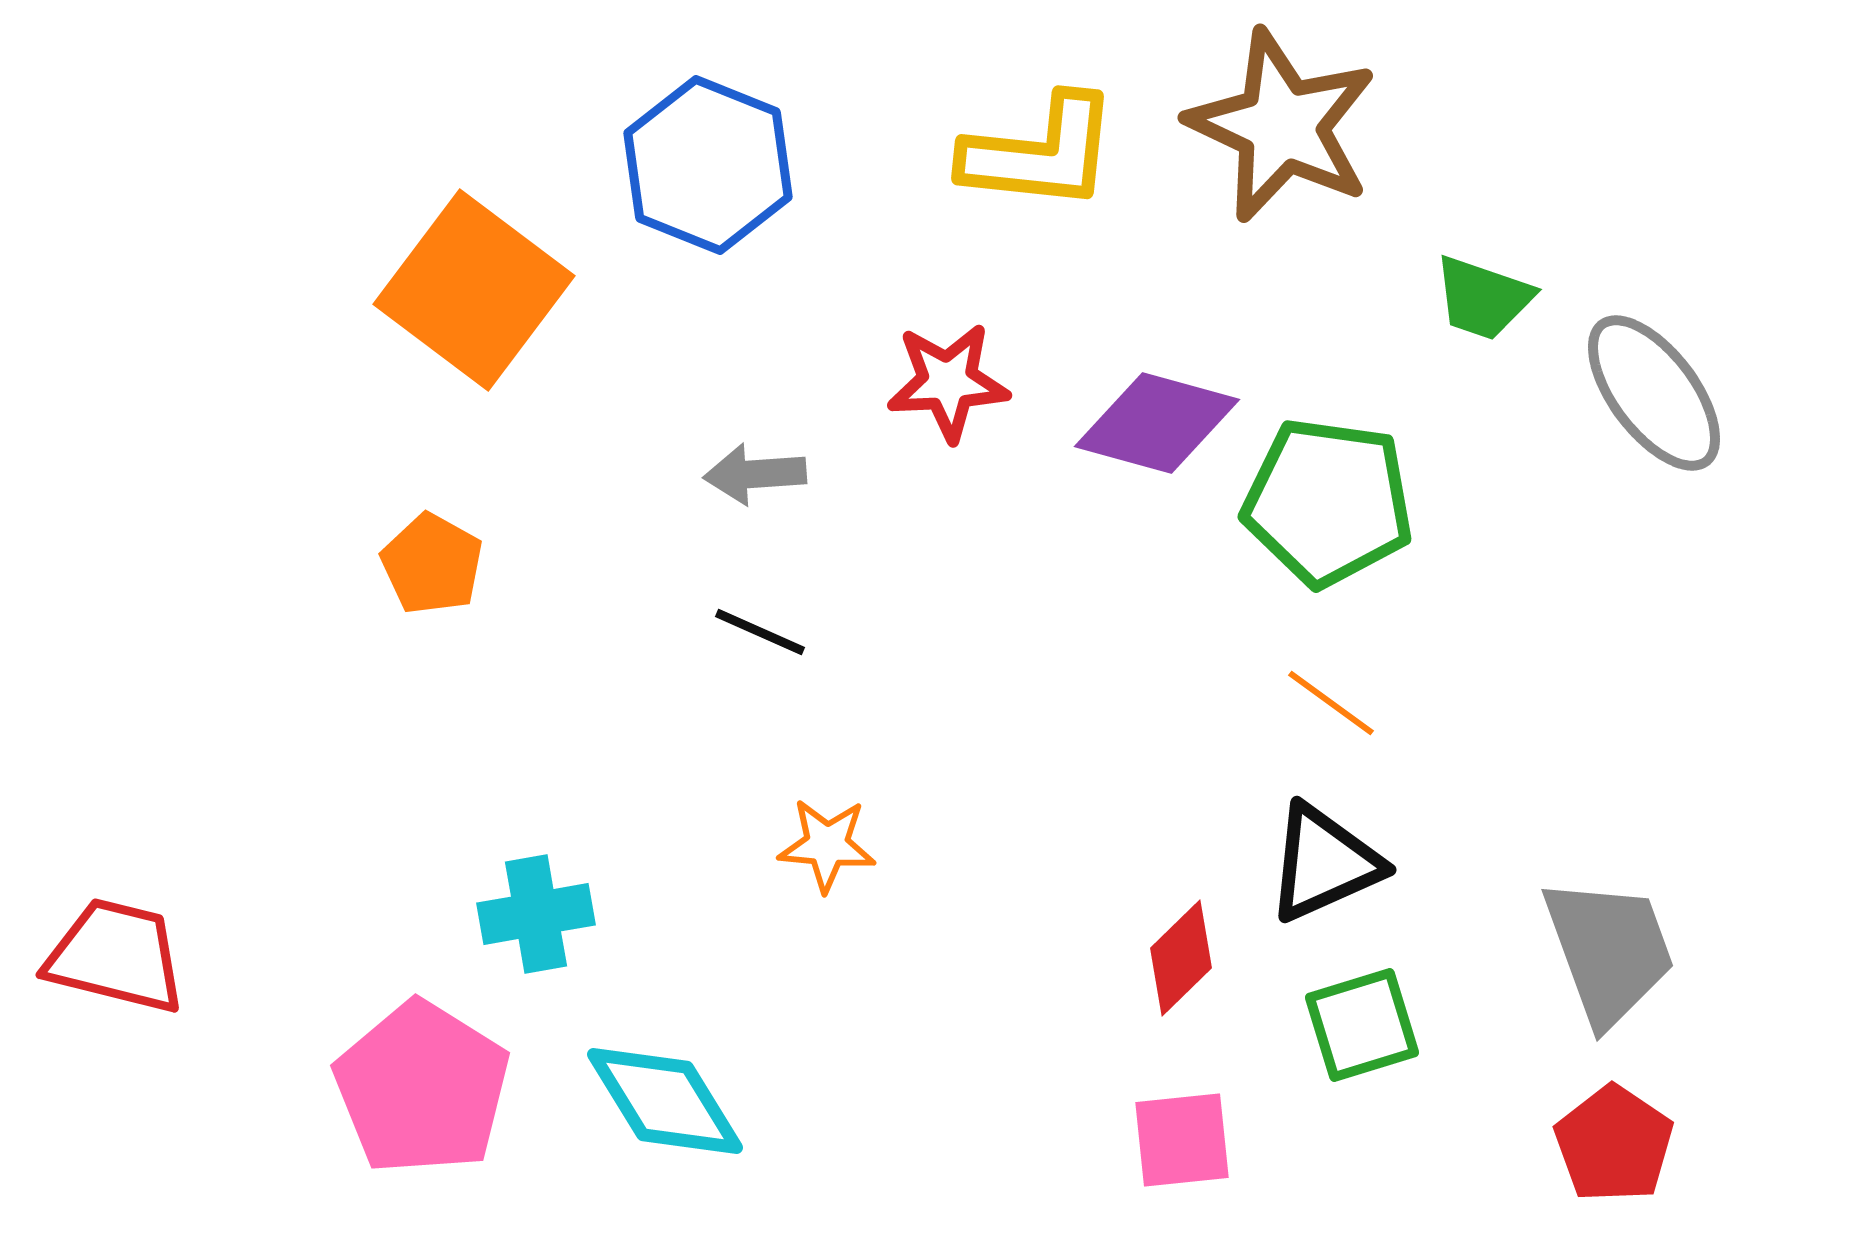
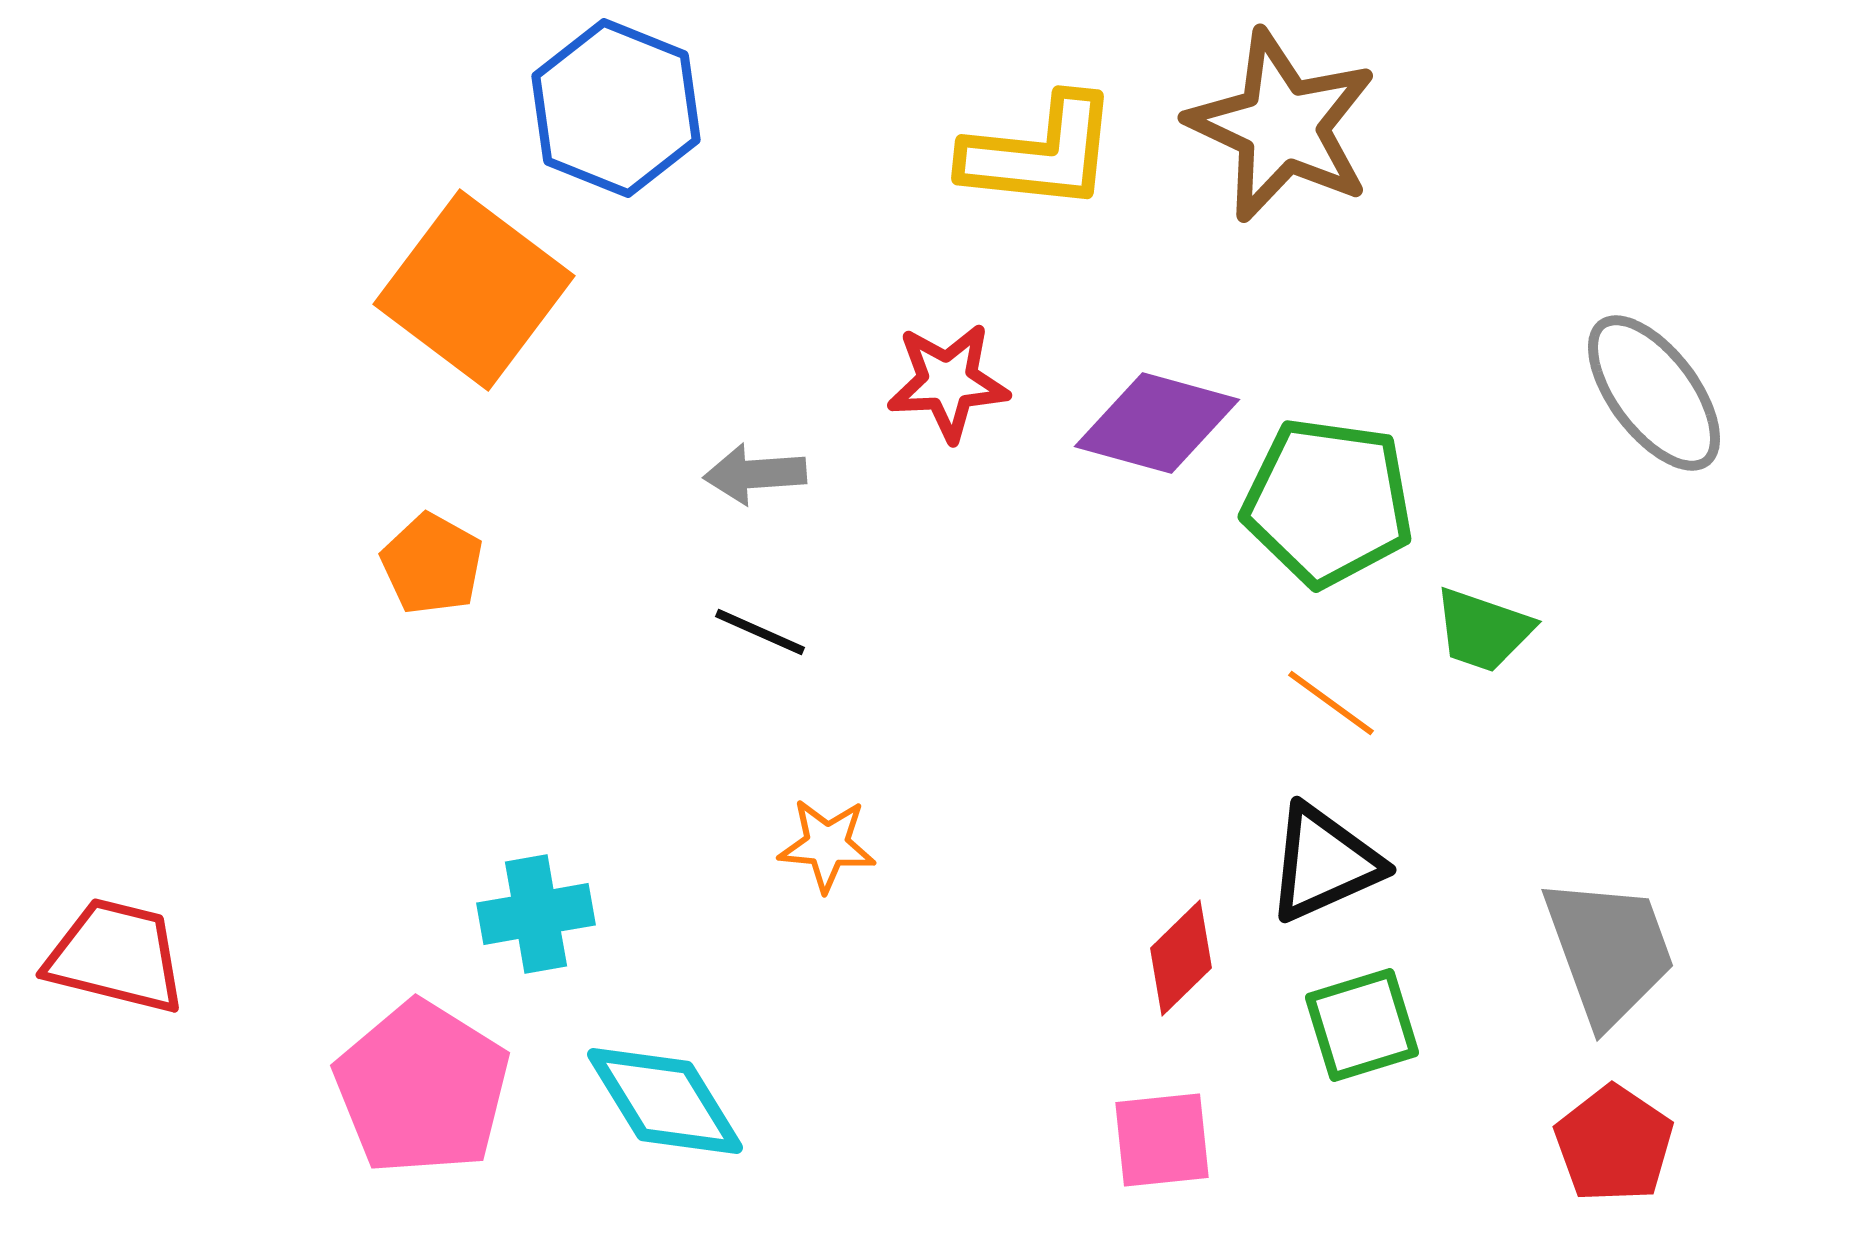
blue hexagon: moved 92 px left, 57 px up
green trapezoid: moved 332 px down
pink square: moved 20 px left
